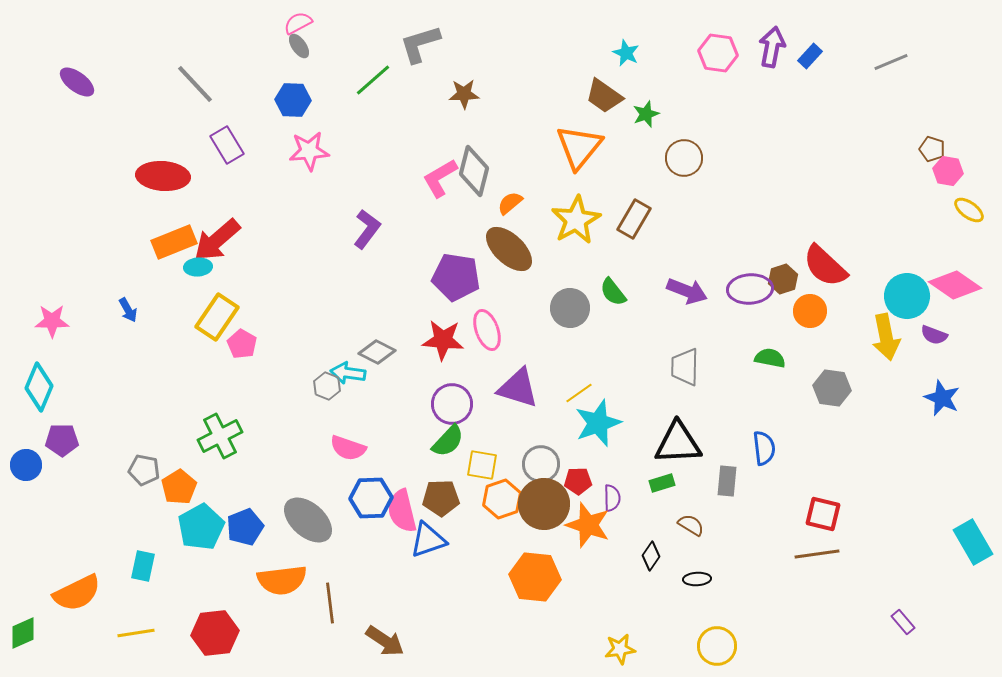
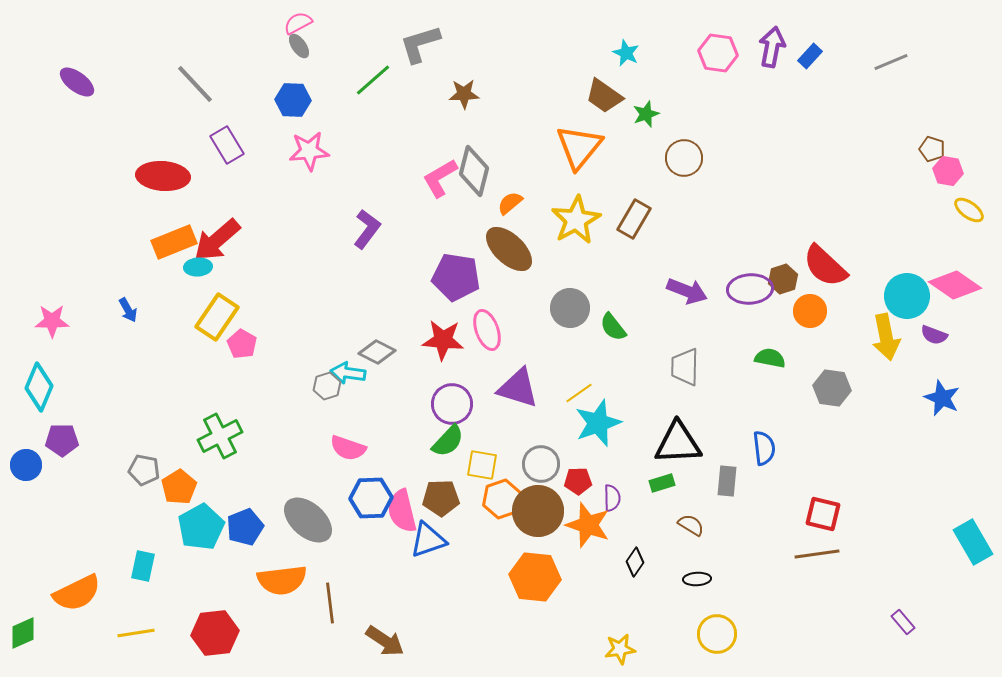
green semicircle at (613, 292): moved 35 px down
gray hexagon at (327, 386): rotated 20 degrees clockwise
brown circle at (544, 504): moved 6 px left, 7 px down
black diamond at (651, 556): moved 16 px left, 6 px down
yellow circle at (717, 646): moved 12 px up
